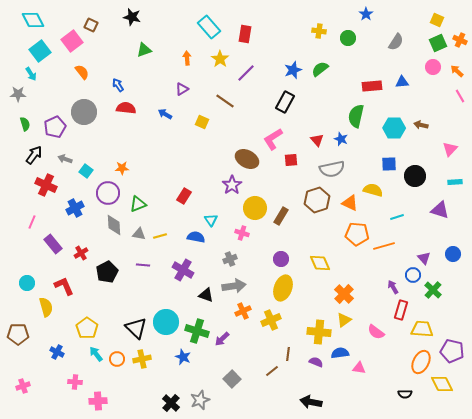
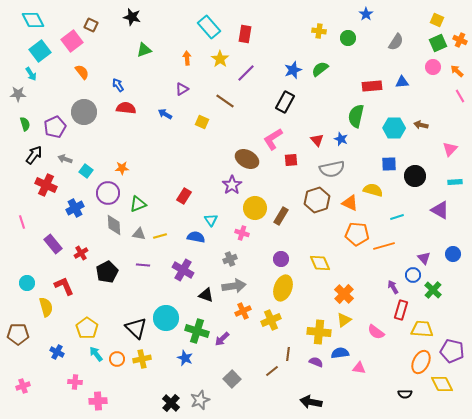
purple triangle at (440, 210): rotated 12 degrees clockwise
pink line at (32, 222): moved 10 px left; rotated 40 degrees counterclockwise
cyan circle at (166, 322): moved 4 px up
blue star at (183, 357): moved 2 px right, 1 px down
